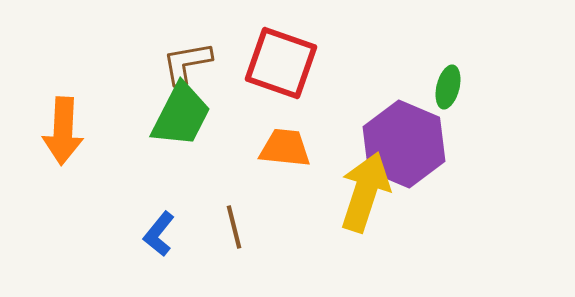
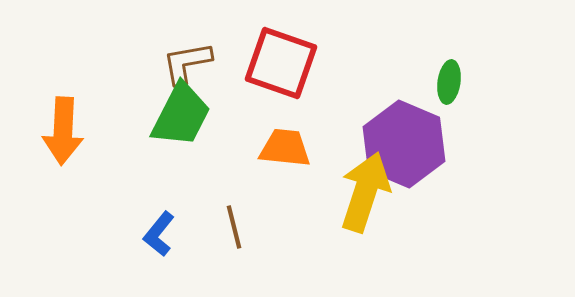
green ellipse: moved 1 px right, 5 px up; rotated 6 degrees counterclockwise
